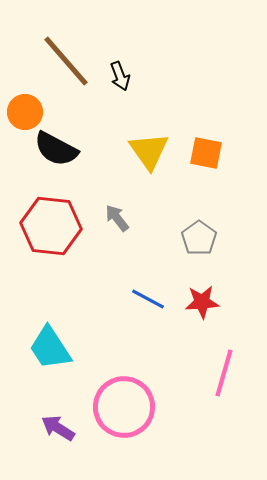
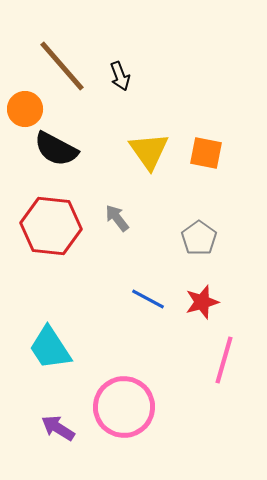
brown line: moved 4 px left, 5 px down
orange circle: moved 3 px up
red star: rotated 12 degrees counterclockwise
pink line: moved 13 px up
